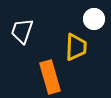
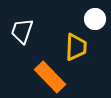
white circle: moved 1 px right
orange rectangle: rotated 28 degrees counterclockwise
